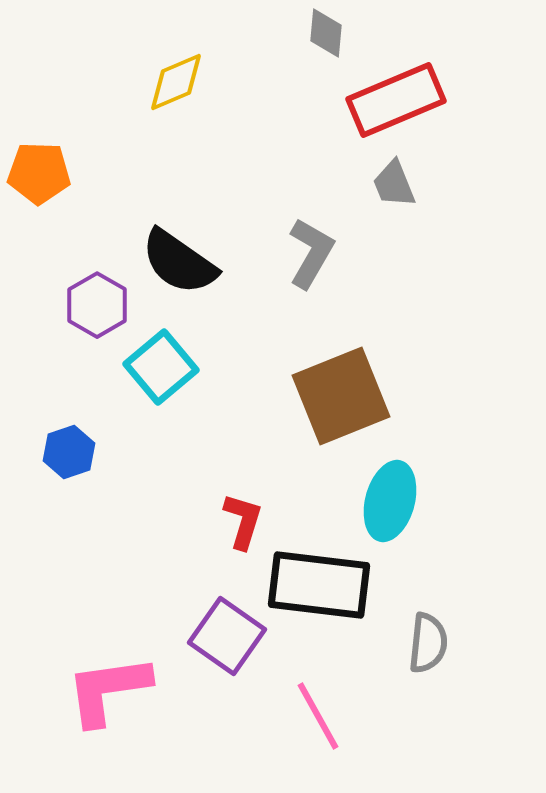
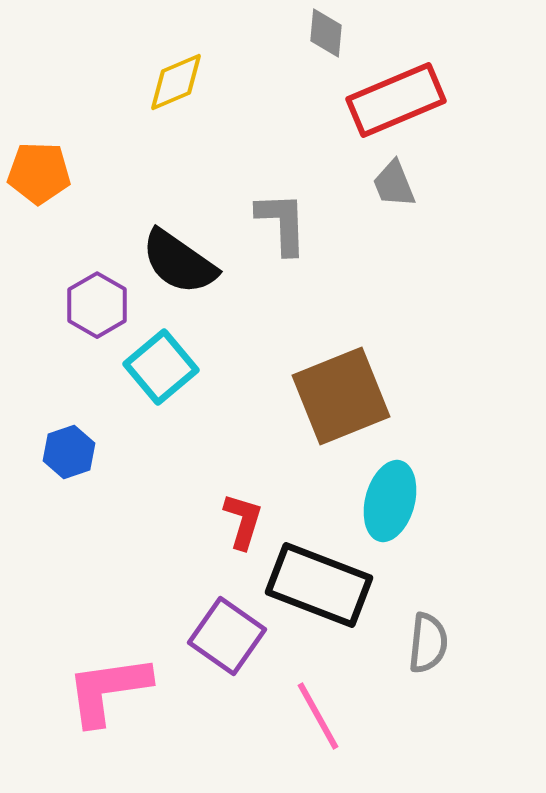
gray L-shape: moved 29 px left, 30 px up; rotated 32 degrees counterclockwise
black rectangle: rotated 14 degrees clockwise
